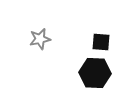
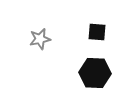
black square: moved 4 px left, 10 px up
